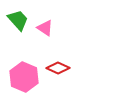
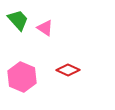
red diamond: moved 10 px right, 2 px down
pink hexagon: moved 2 px left
